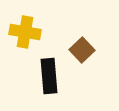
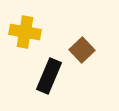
black rectangle: rotated 28 degrees clockwise
